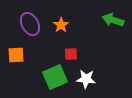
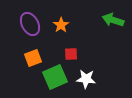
orange square: moved 17 px right, 3 px down; rotated 18 degrees counterclockwise
